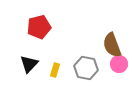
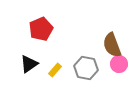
red pentagon: moved 2 px right, 2 px down; rotated 10 degrees counterclockwise
black triangle: rotated 12 degrees clockwise
yellow rectangle: rotated 24 degrees clockwise
